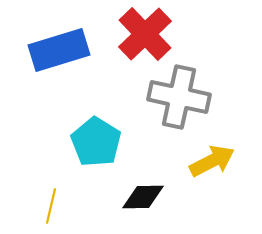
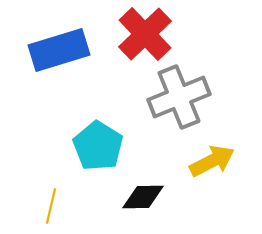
gray cross: rotated 34 degrees counterclockwise
cyan pentagon: moved 2 px right, 4 px down
